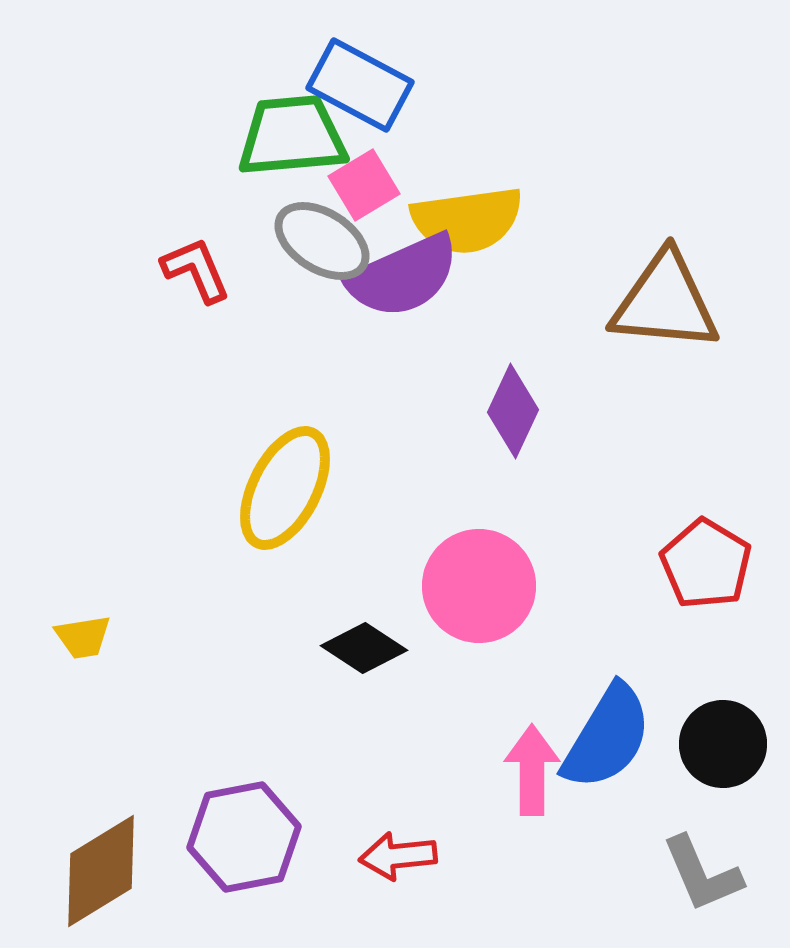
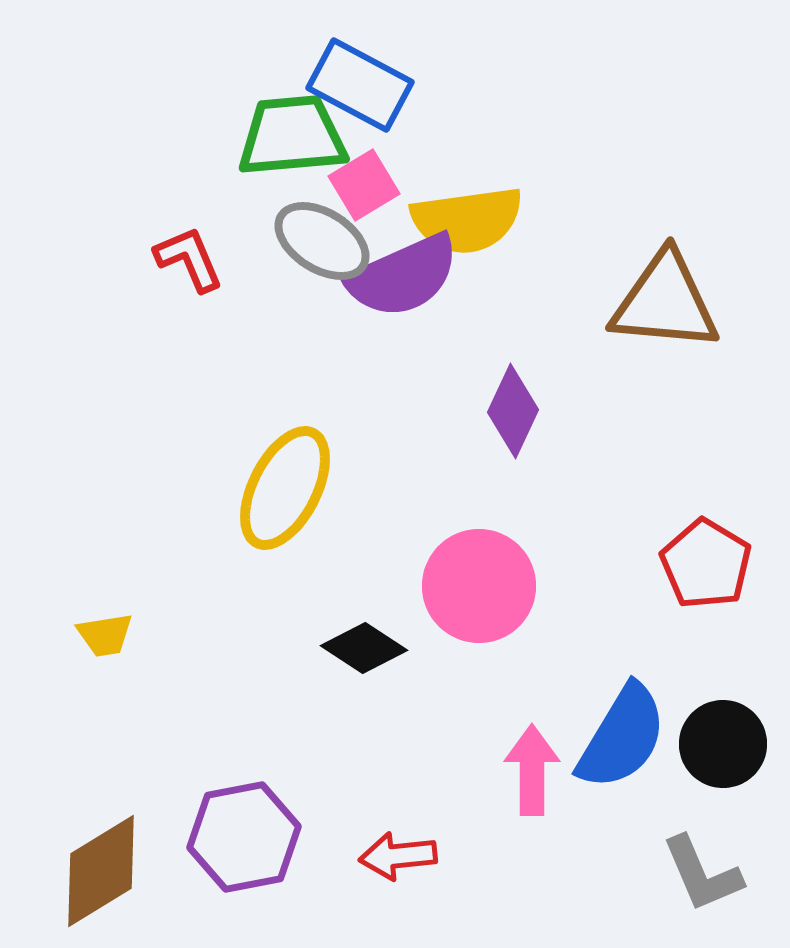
red L-shape: moved 7 px left, 11 px up
yellow trapezoid: moved 22 px right, 2 px up
blue semicircle: moved 15 px right
